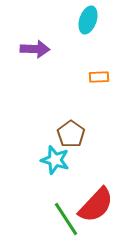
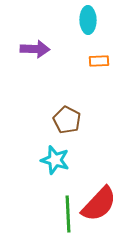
cyan ellipse: rotated 20 degrees counterclockwise
orange rectangle: moved 16 px up
brown pentagon: moved 4 px left, 14 px up; rotated 8 degrees counterclockwise
red semicircle: moved 3 px right, 1 px up
green line: moved 2 px right, 5 px up; rotated 30 degrees clockwise
